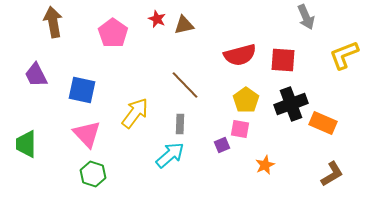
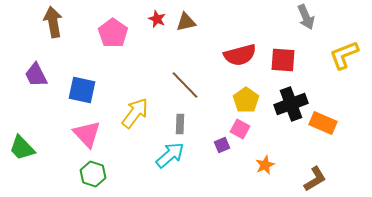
brown triangle: moved 2 px right, 3 px up
pink square: rotated 18 degrees clockwise
green trapezoid: moved 4 px left, 4 px down; rotated 44 degrees counterclockwise
brown L-shape: moved 17 px left, 5 px down
